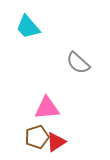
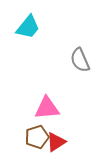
cyan trapezoid: rotated 100 degrees counterclockwise
gray semicircle: moved 2 px right, 3 px up; rotated 25 degrees clockwise
